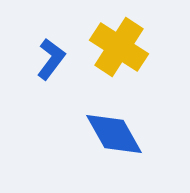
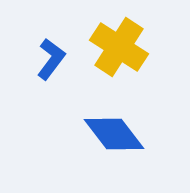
blue diamond: rotated 8 degrees counterclockwise
